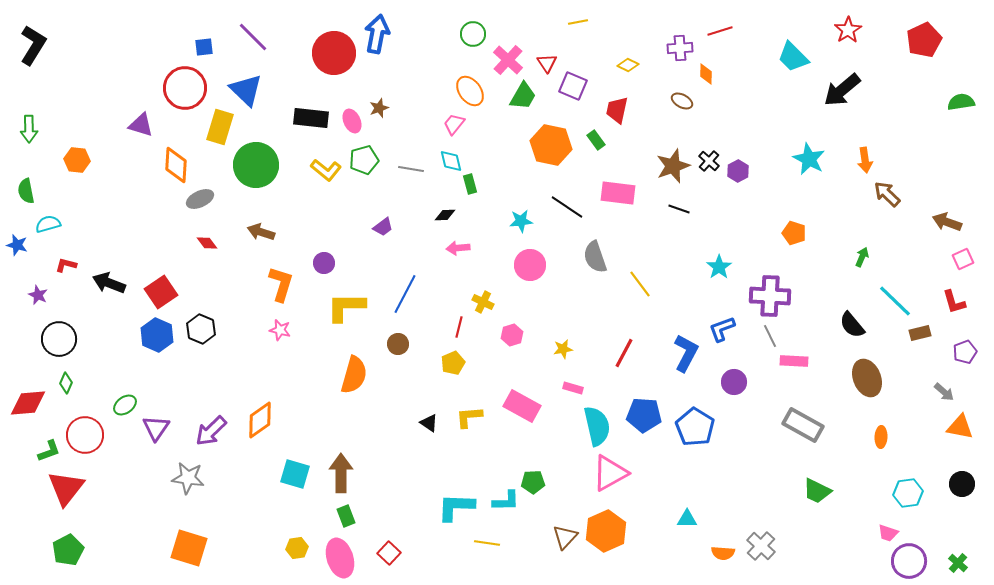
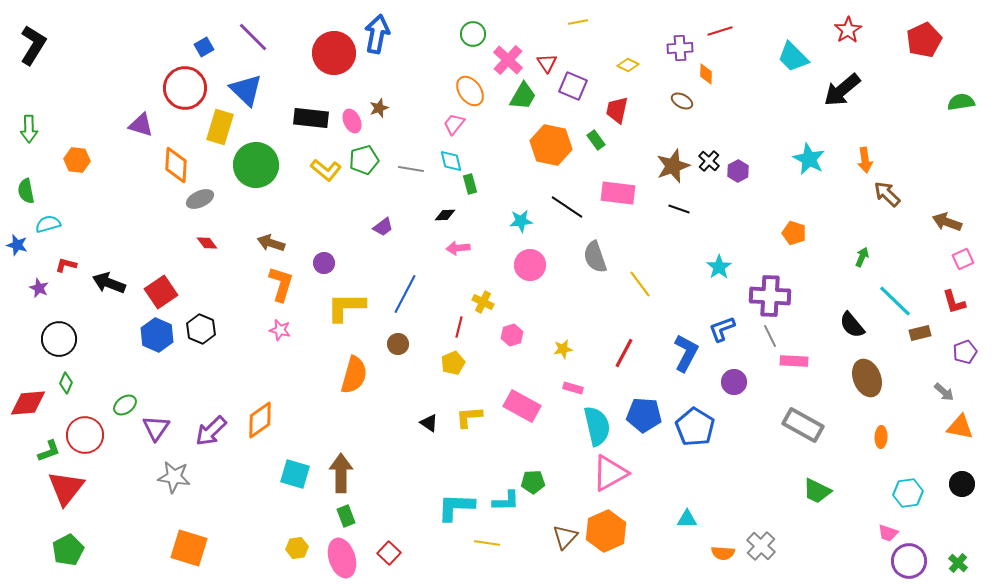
blue square at (204, 47): rotated 24 degrees counterclockwise
brown arrow at (261, 232): moved 10 px right, 11 px down
purple star at (38, 295): moved 1 px right, 7 px up
gray star at (188, 478): moved 14 px left, 1 px up
pink ellipse at (340, 558): moved 2 px right
